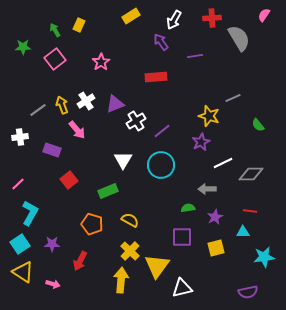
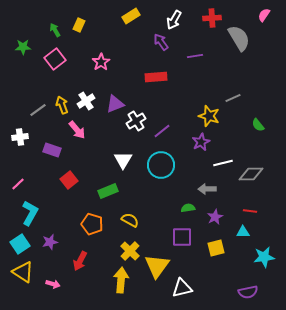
white line at (223, 163): rotated 12 degrees clockwise
purple star at (52, 244): moved 2 px left, 2 px up; rotated 14 degrees counterclockwise
